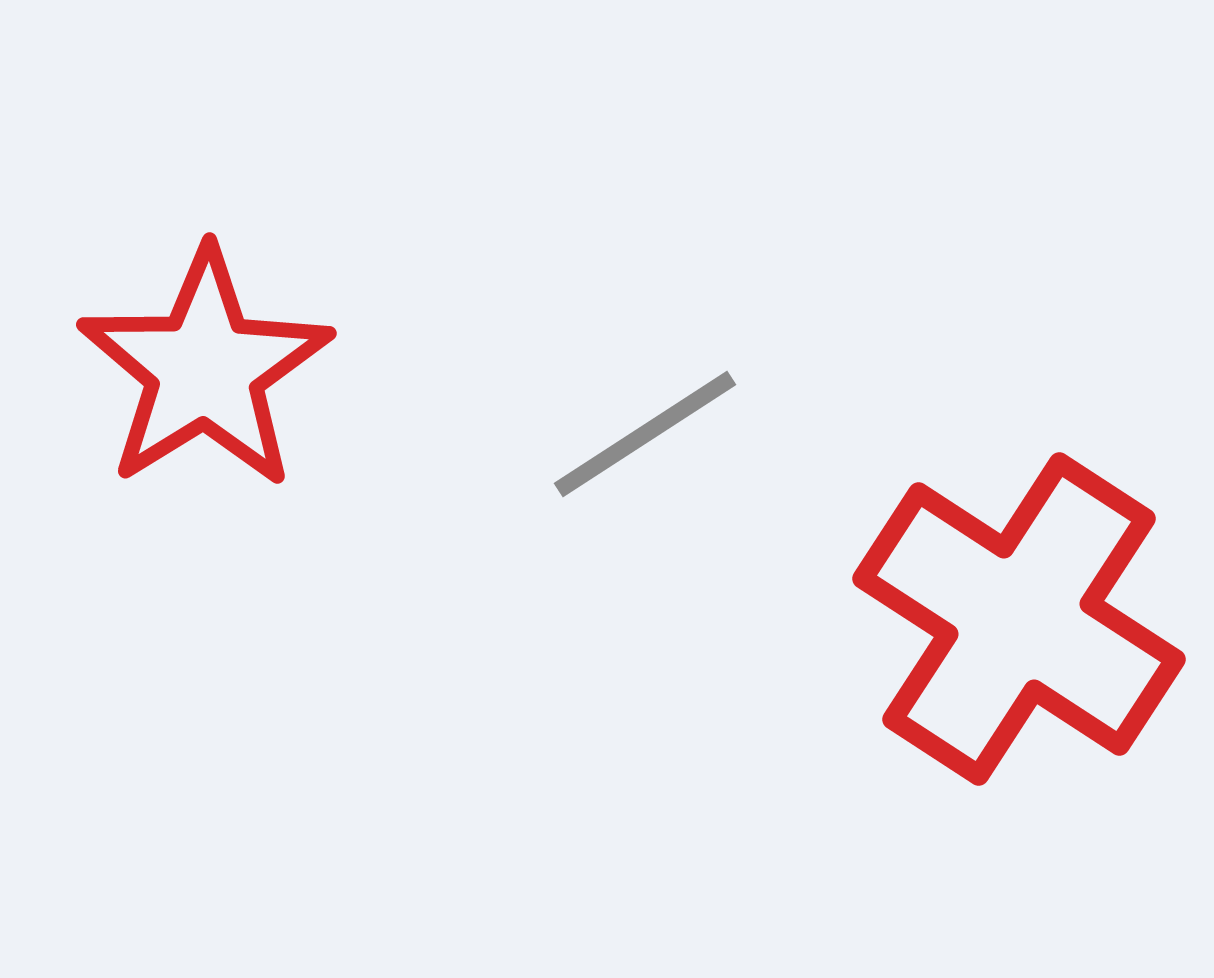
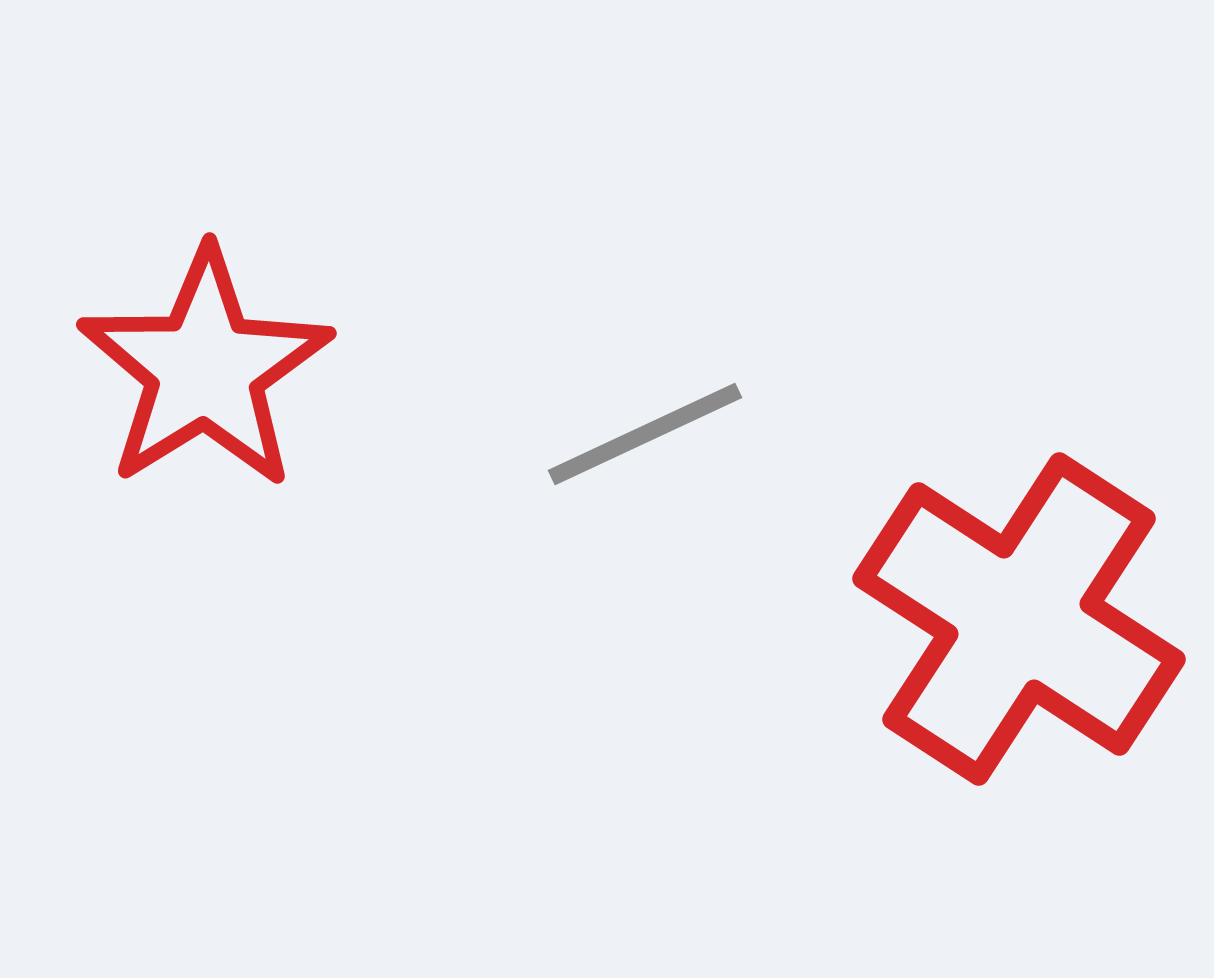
gray line: rotated 8 degrees clockwise
